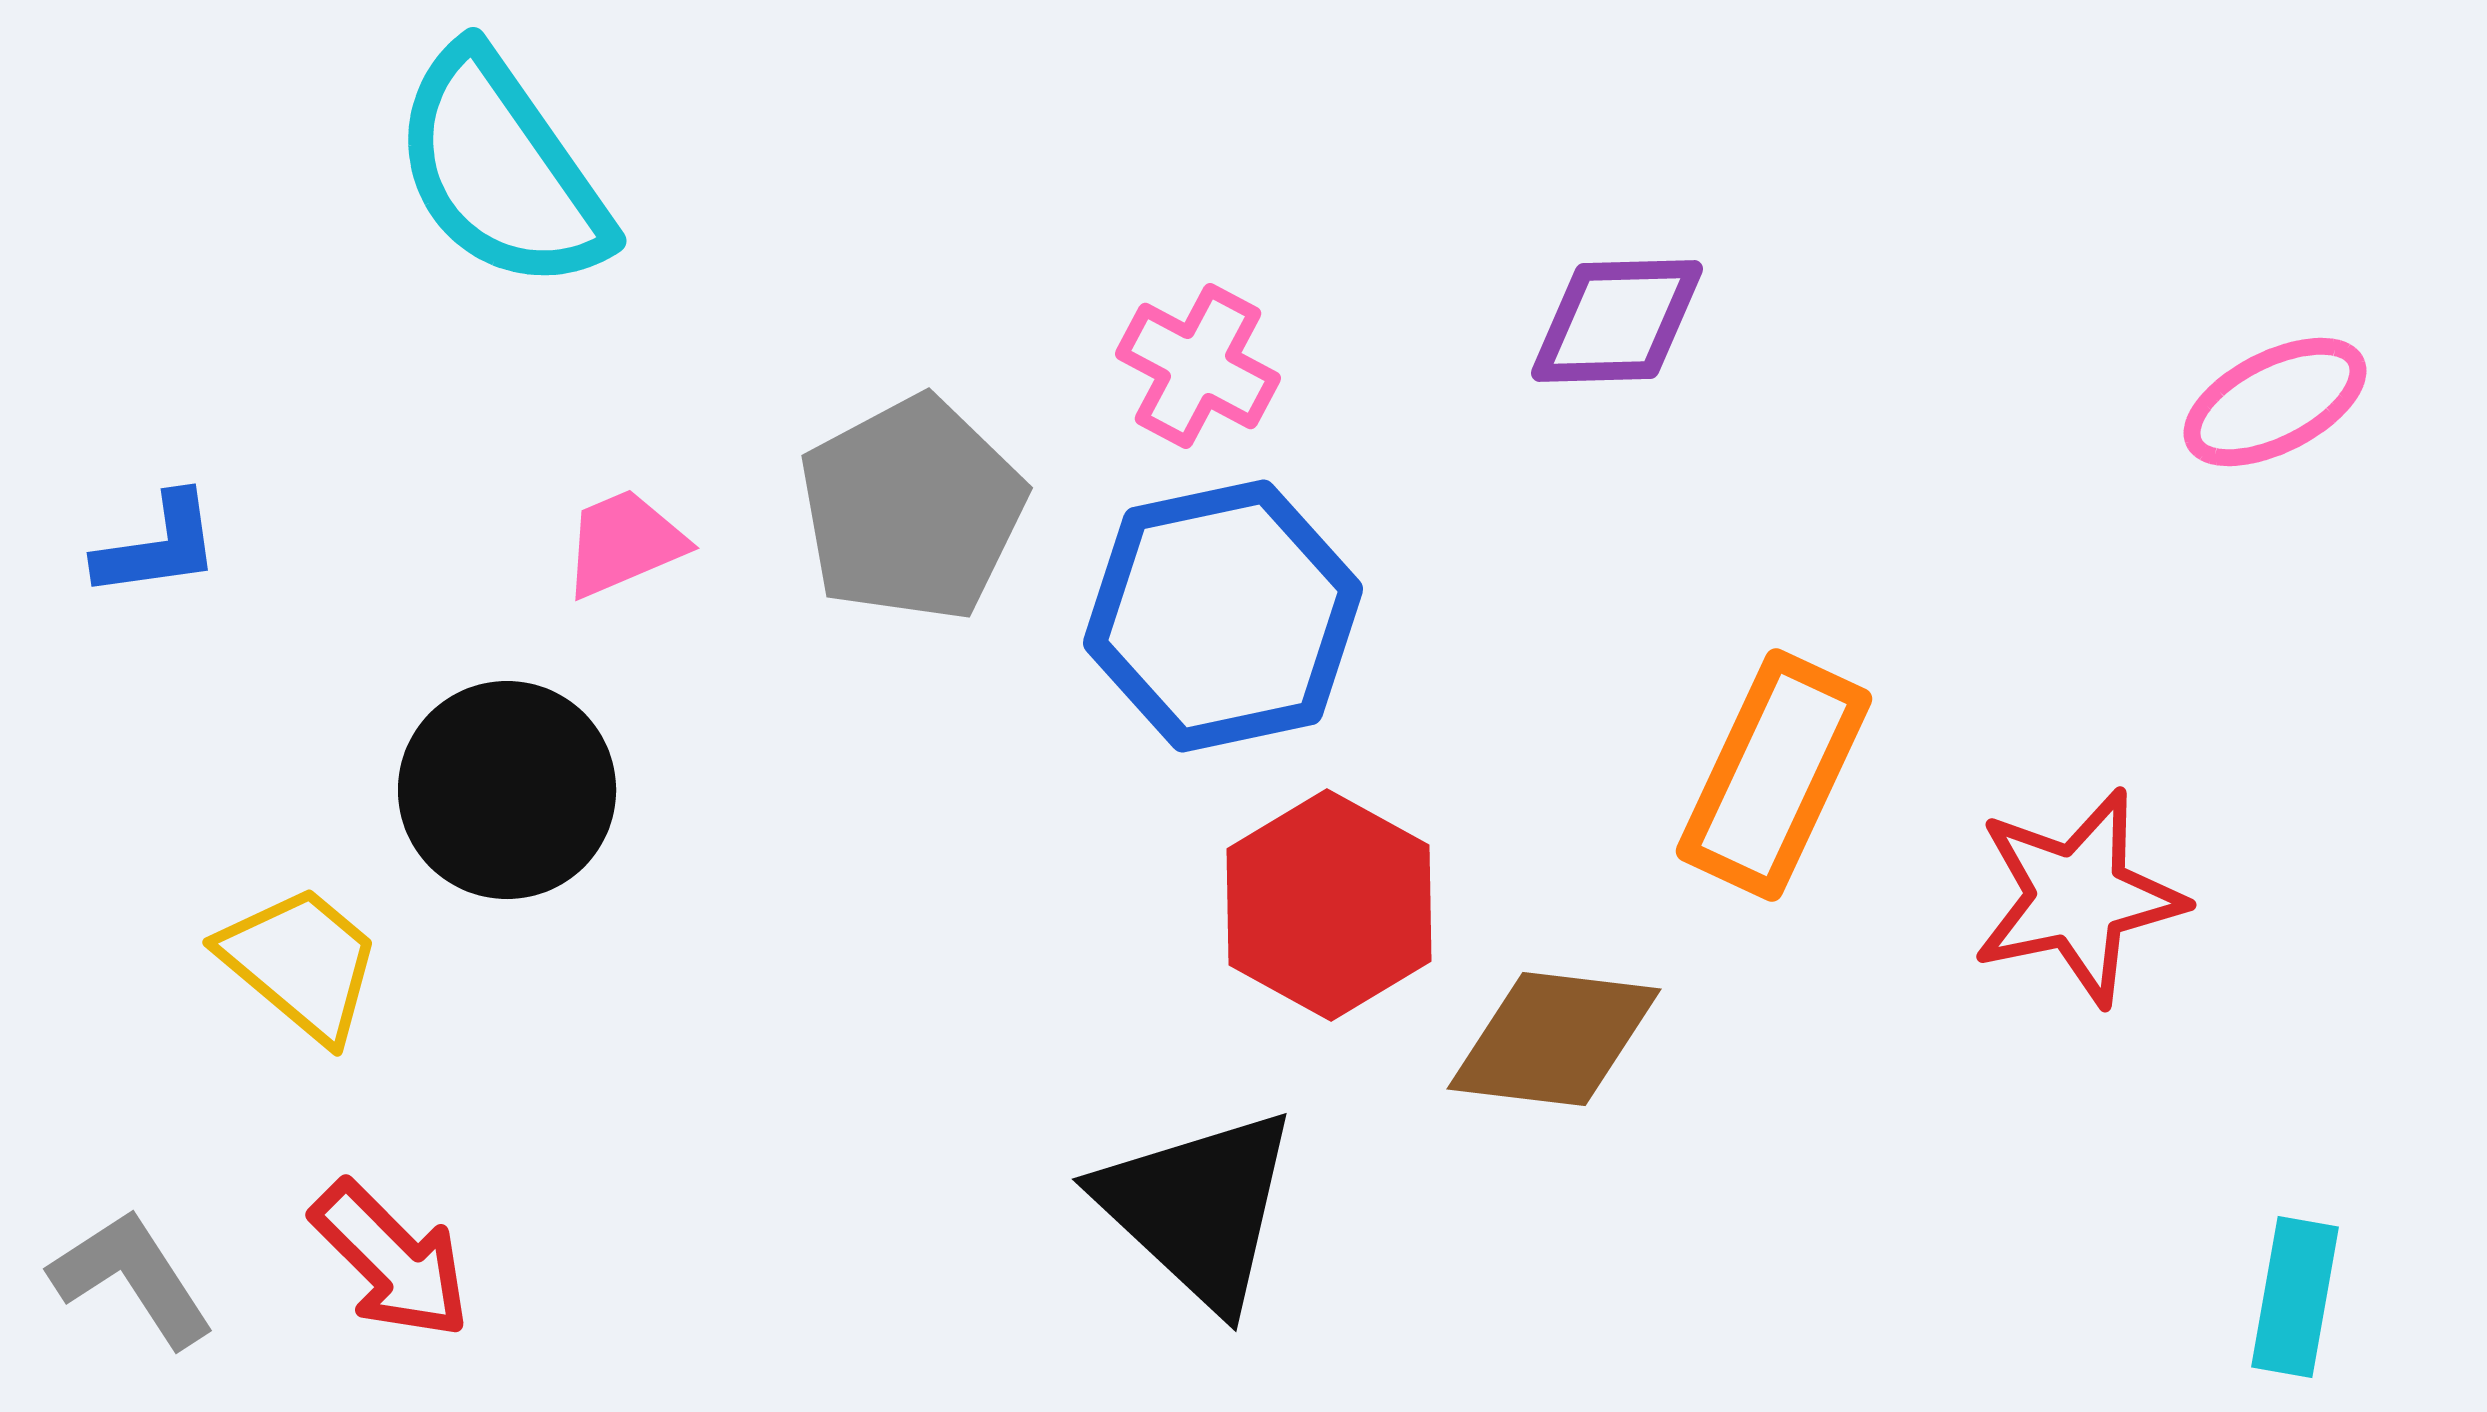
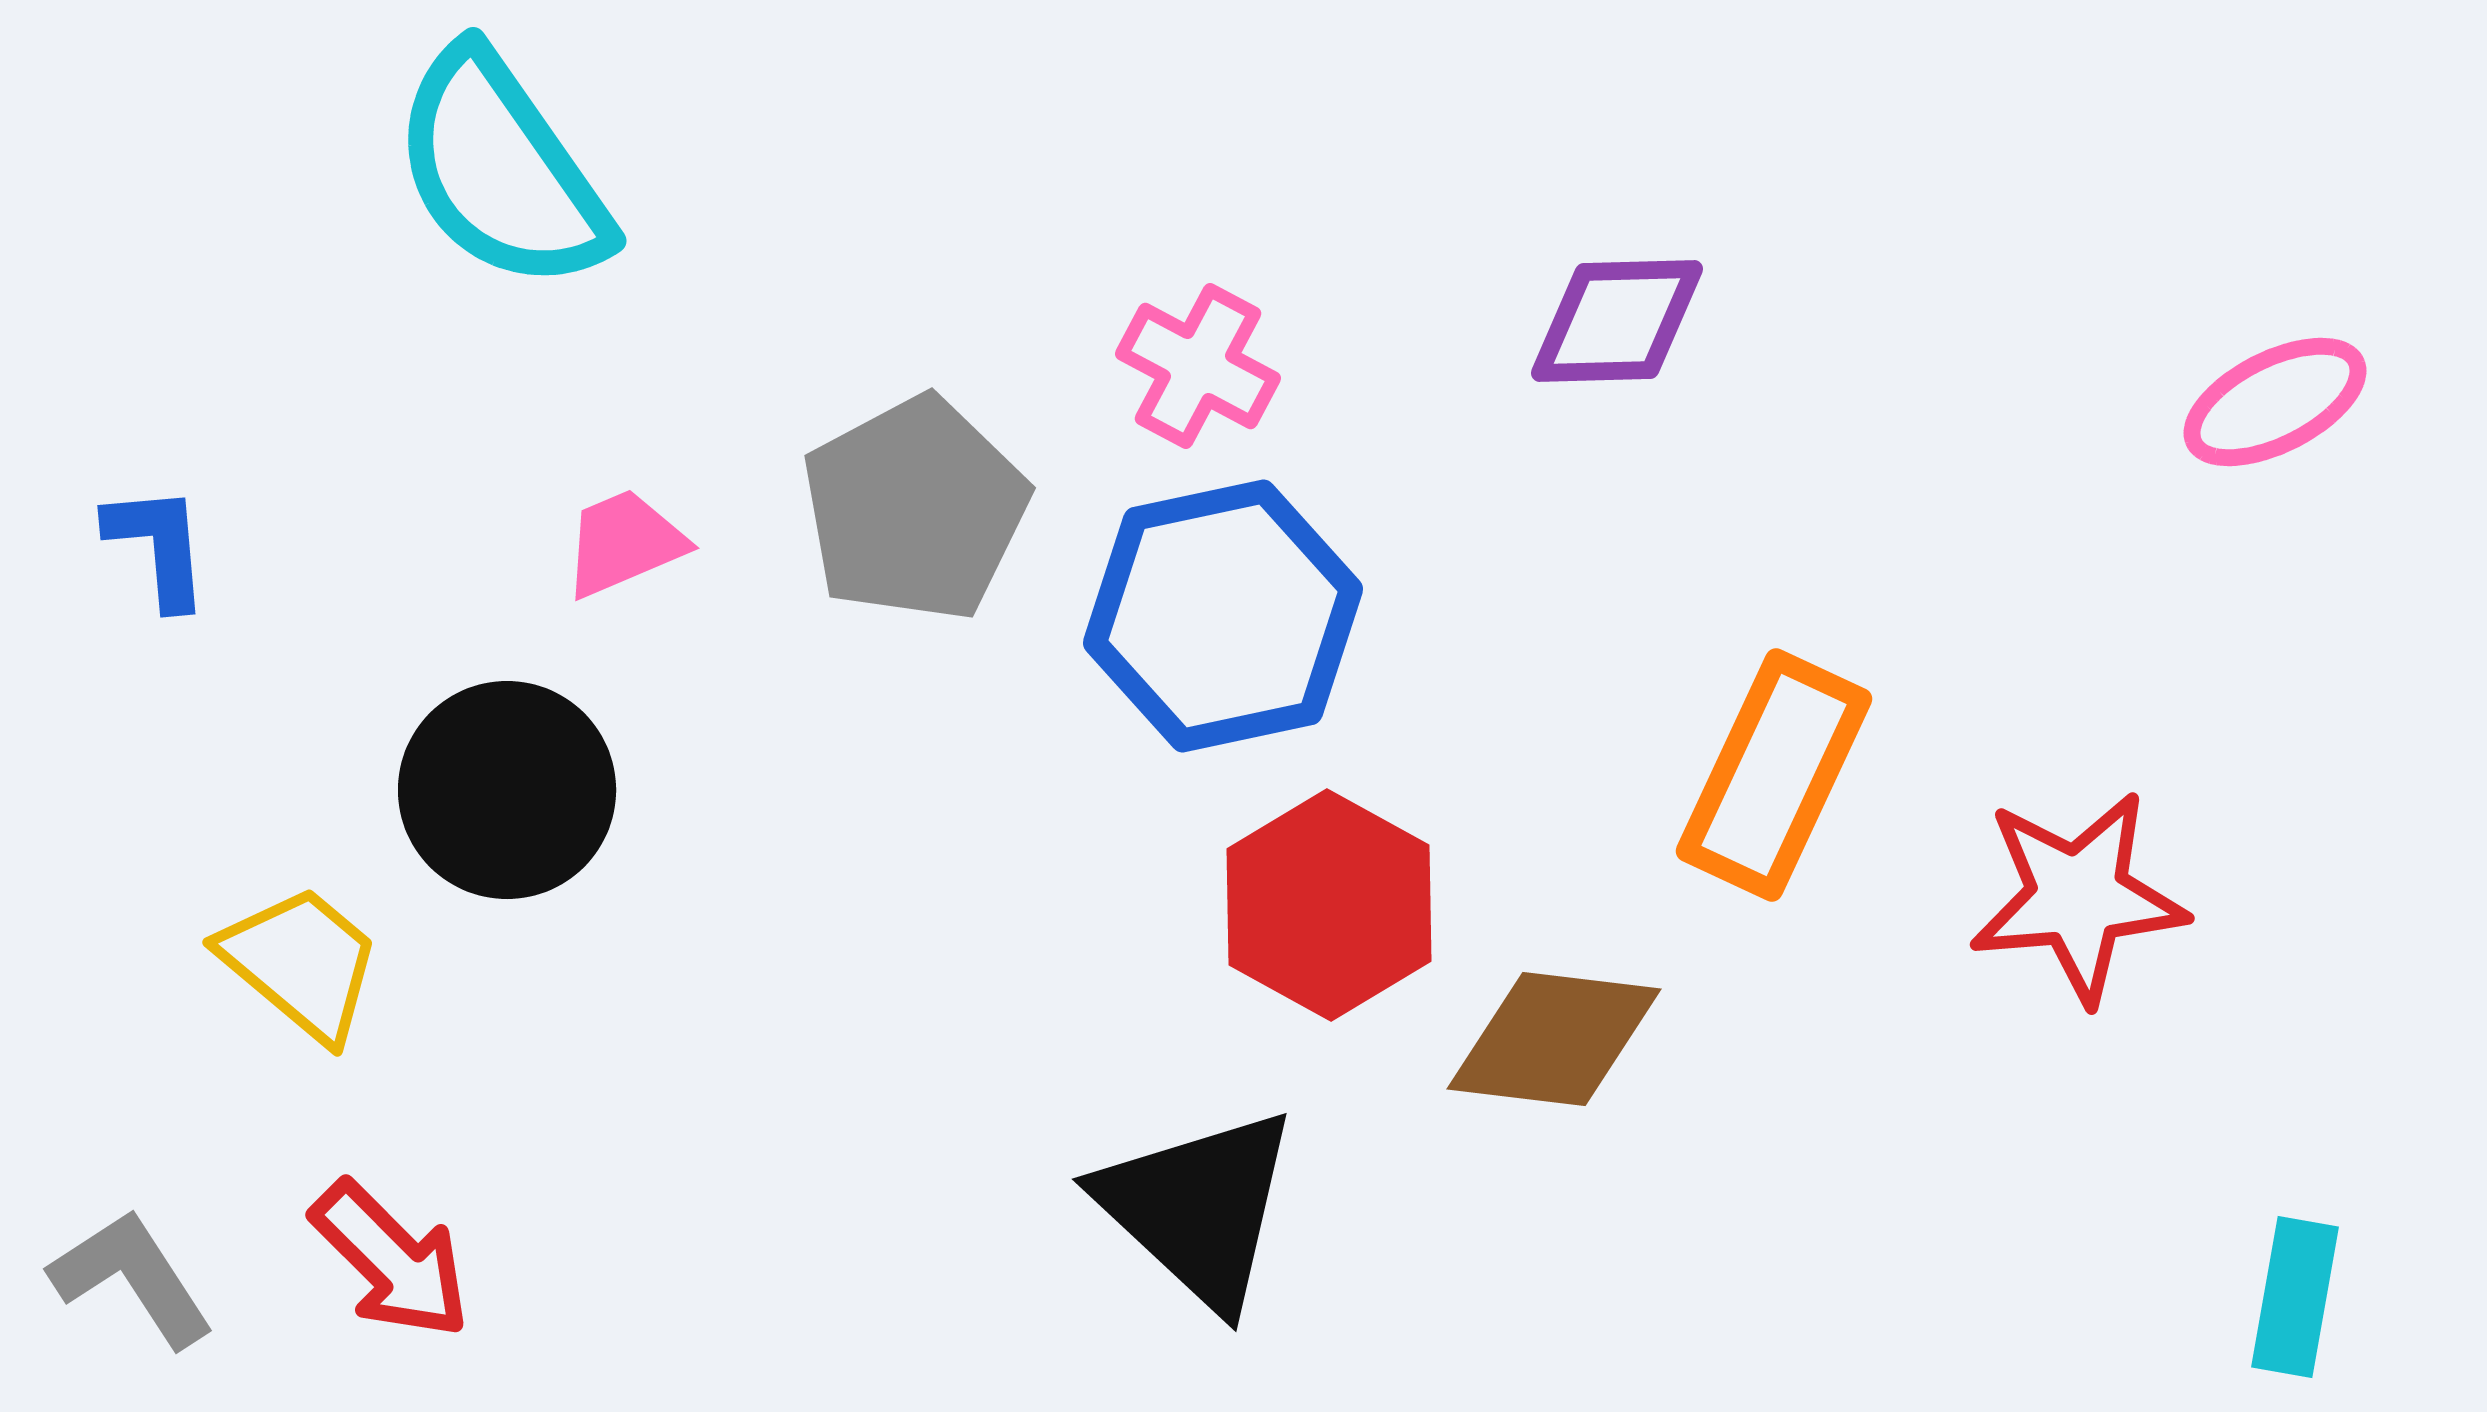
gray pentagon: moved 3 px right
blue L-shape: rotated 87 degrees counterclockwise
red star: rotated 7 degrees clockwise
